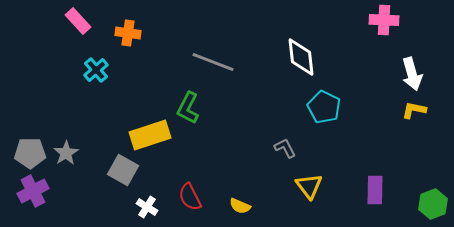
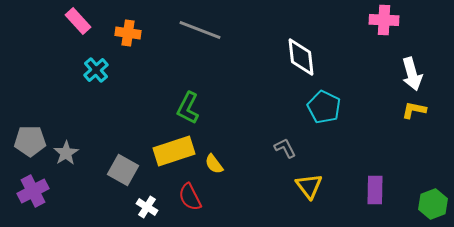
gray line: moved 13 px left, 32 px up
yellow rectangle: moved 24 px right, 16 px down
gray pentagon: moved 12 px up
yellow semicircle: moved 26 px left, 42 px up; rotated 30 degrees clockwise
